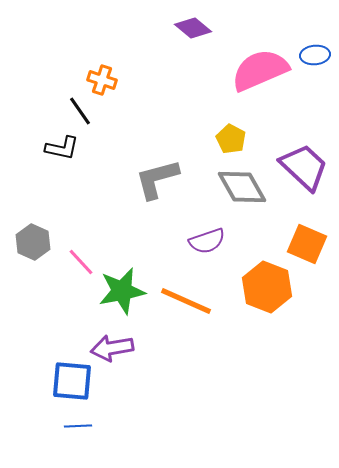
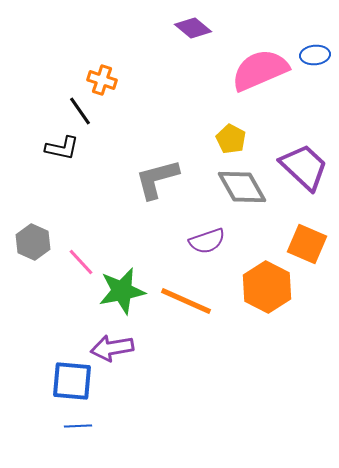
orange hexagon: rotated 6 degrees clockwise
